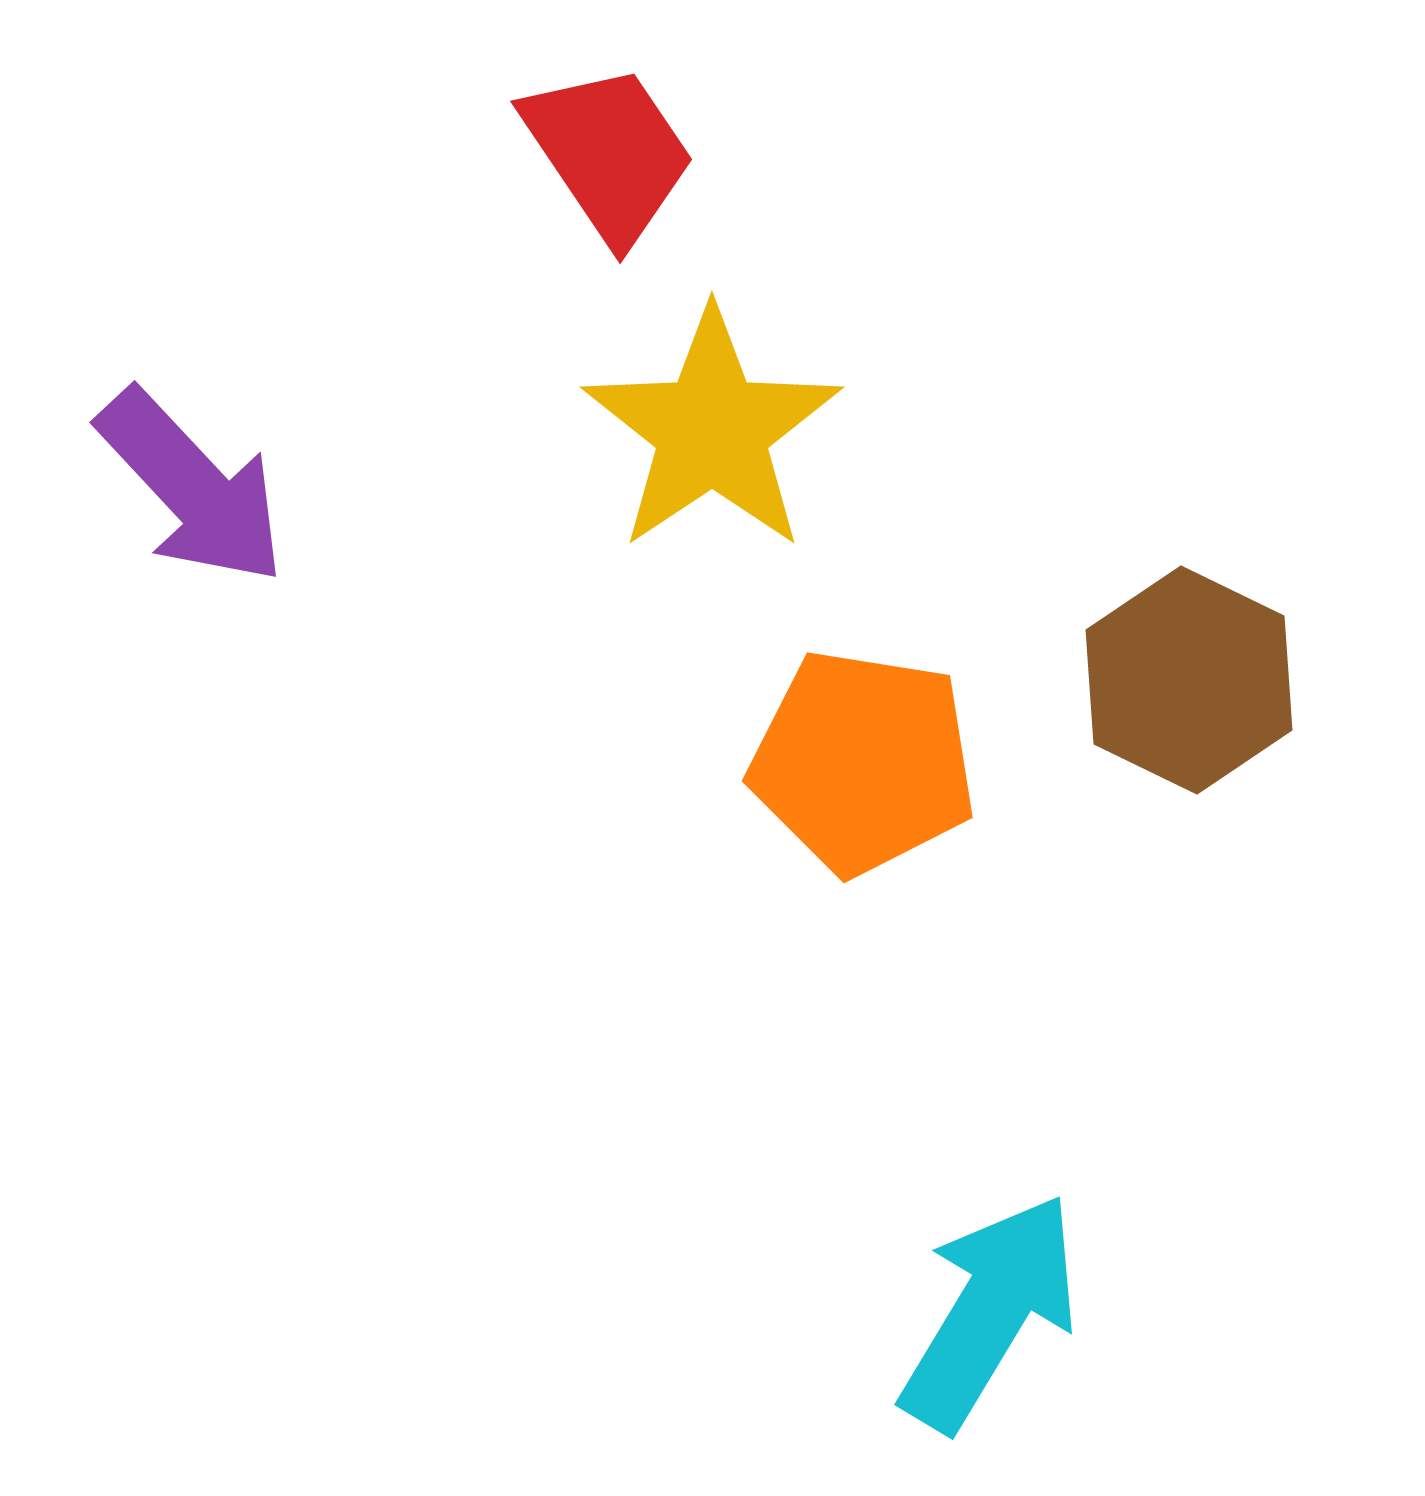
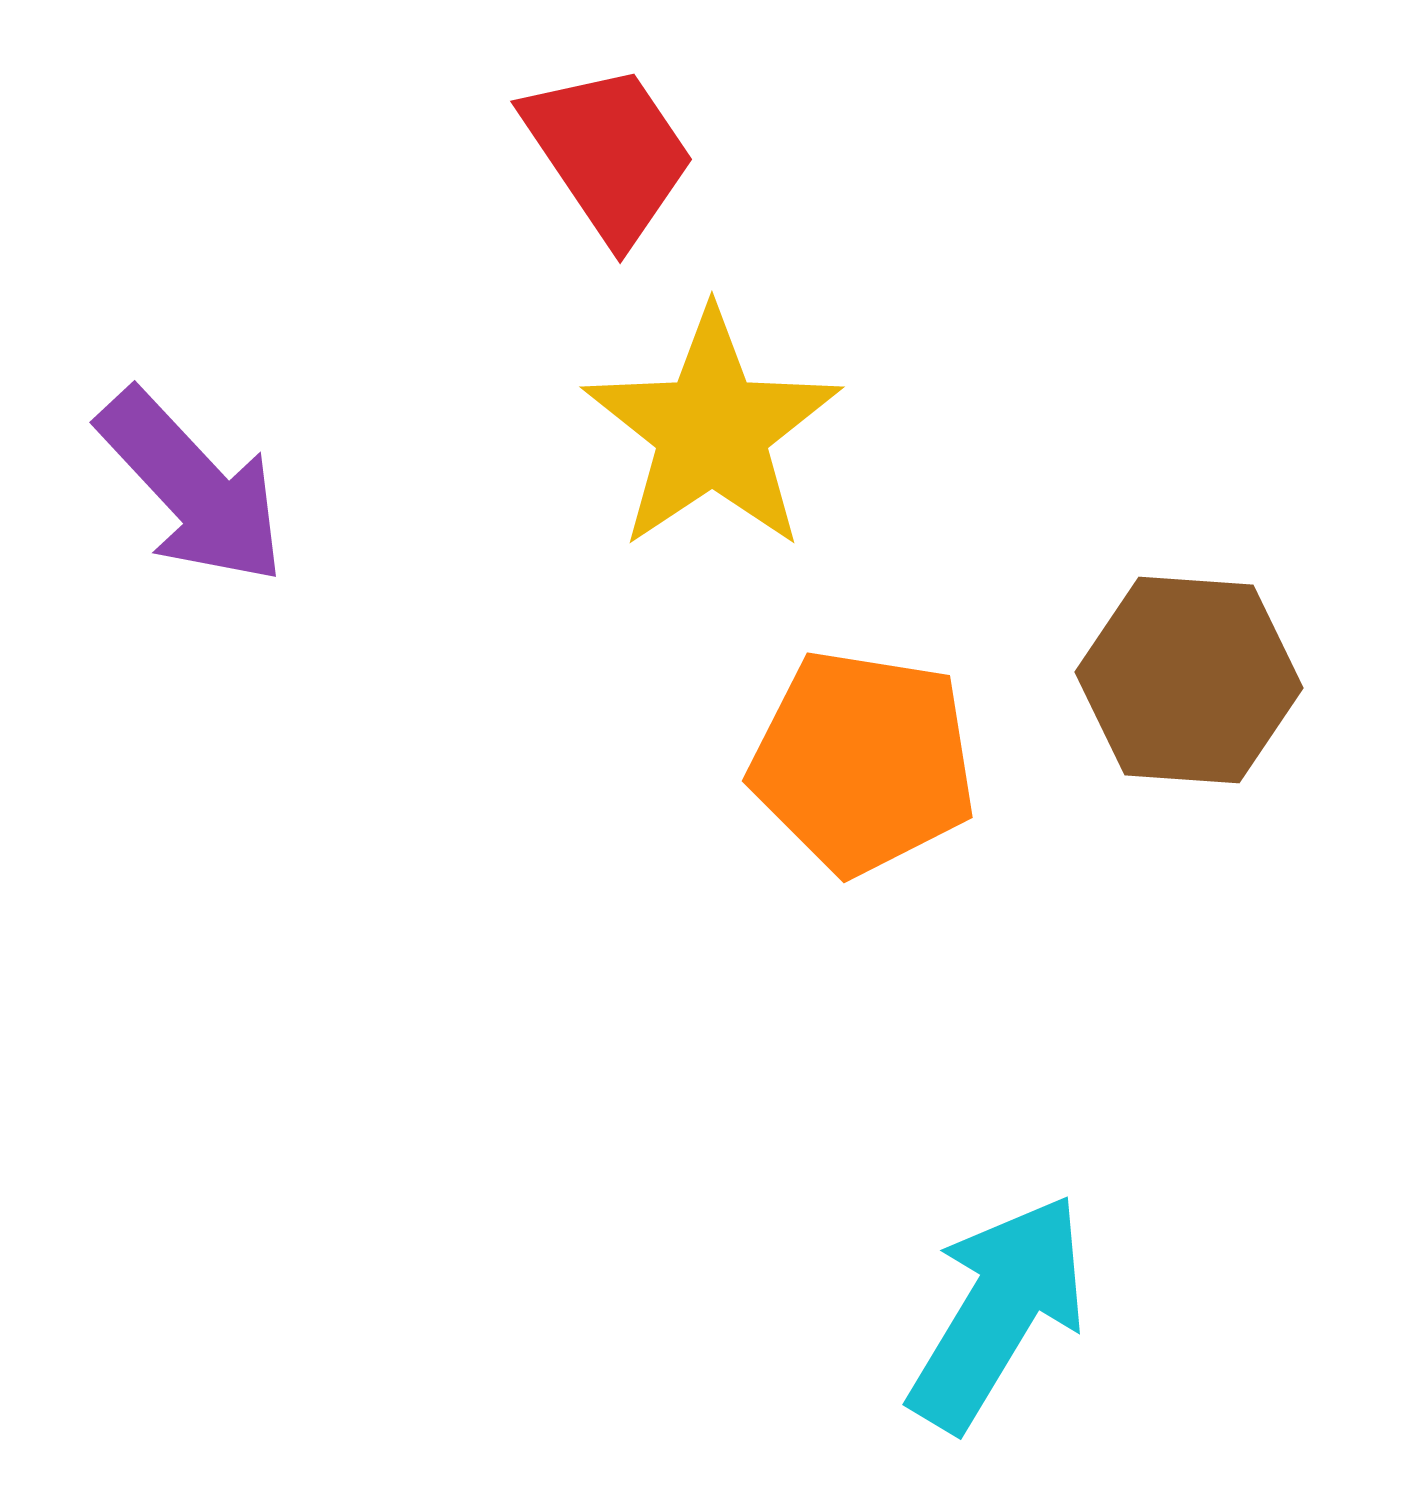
brown hexagon: rotated 22 degrees counterclockwise
cyan arrow: moved 8 px right
